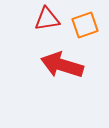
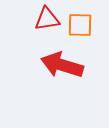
orange square: moved 5 px left; rotated 20 degrees clockwise
